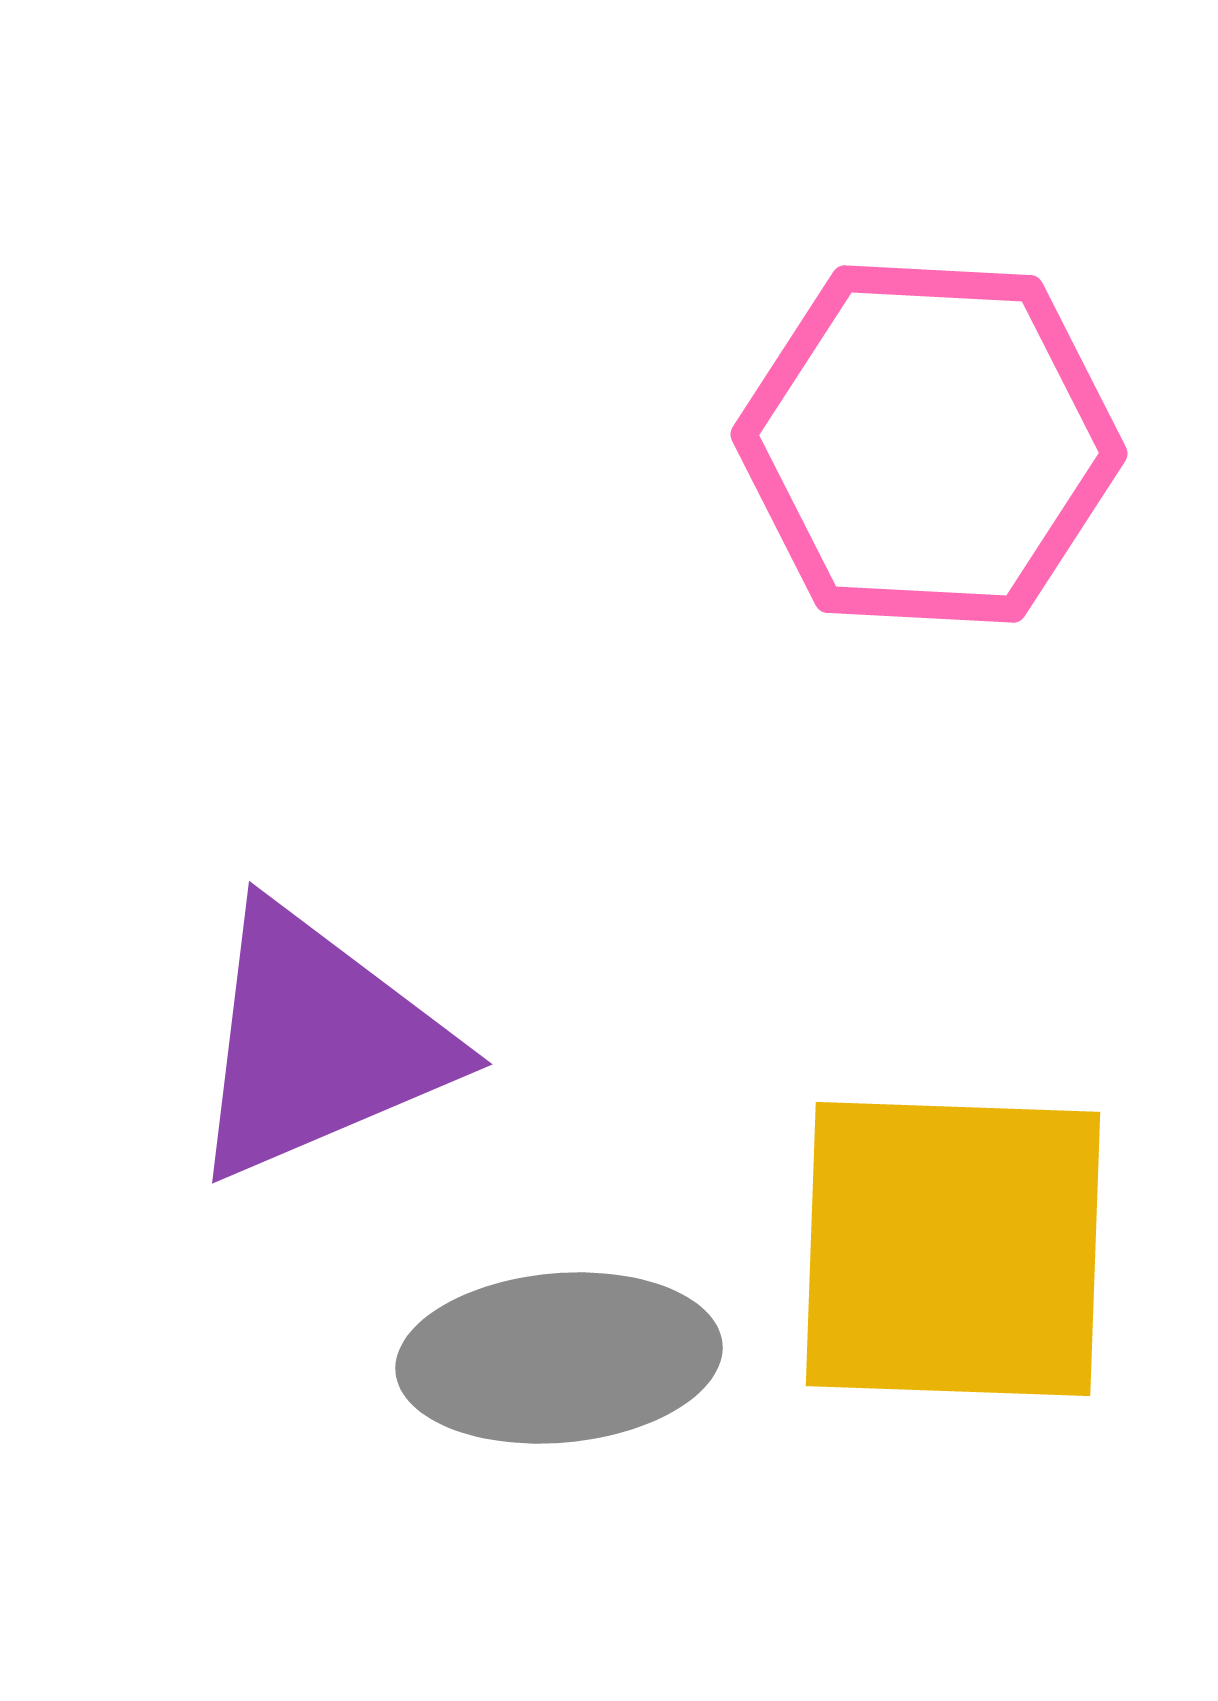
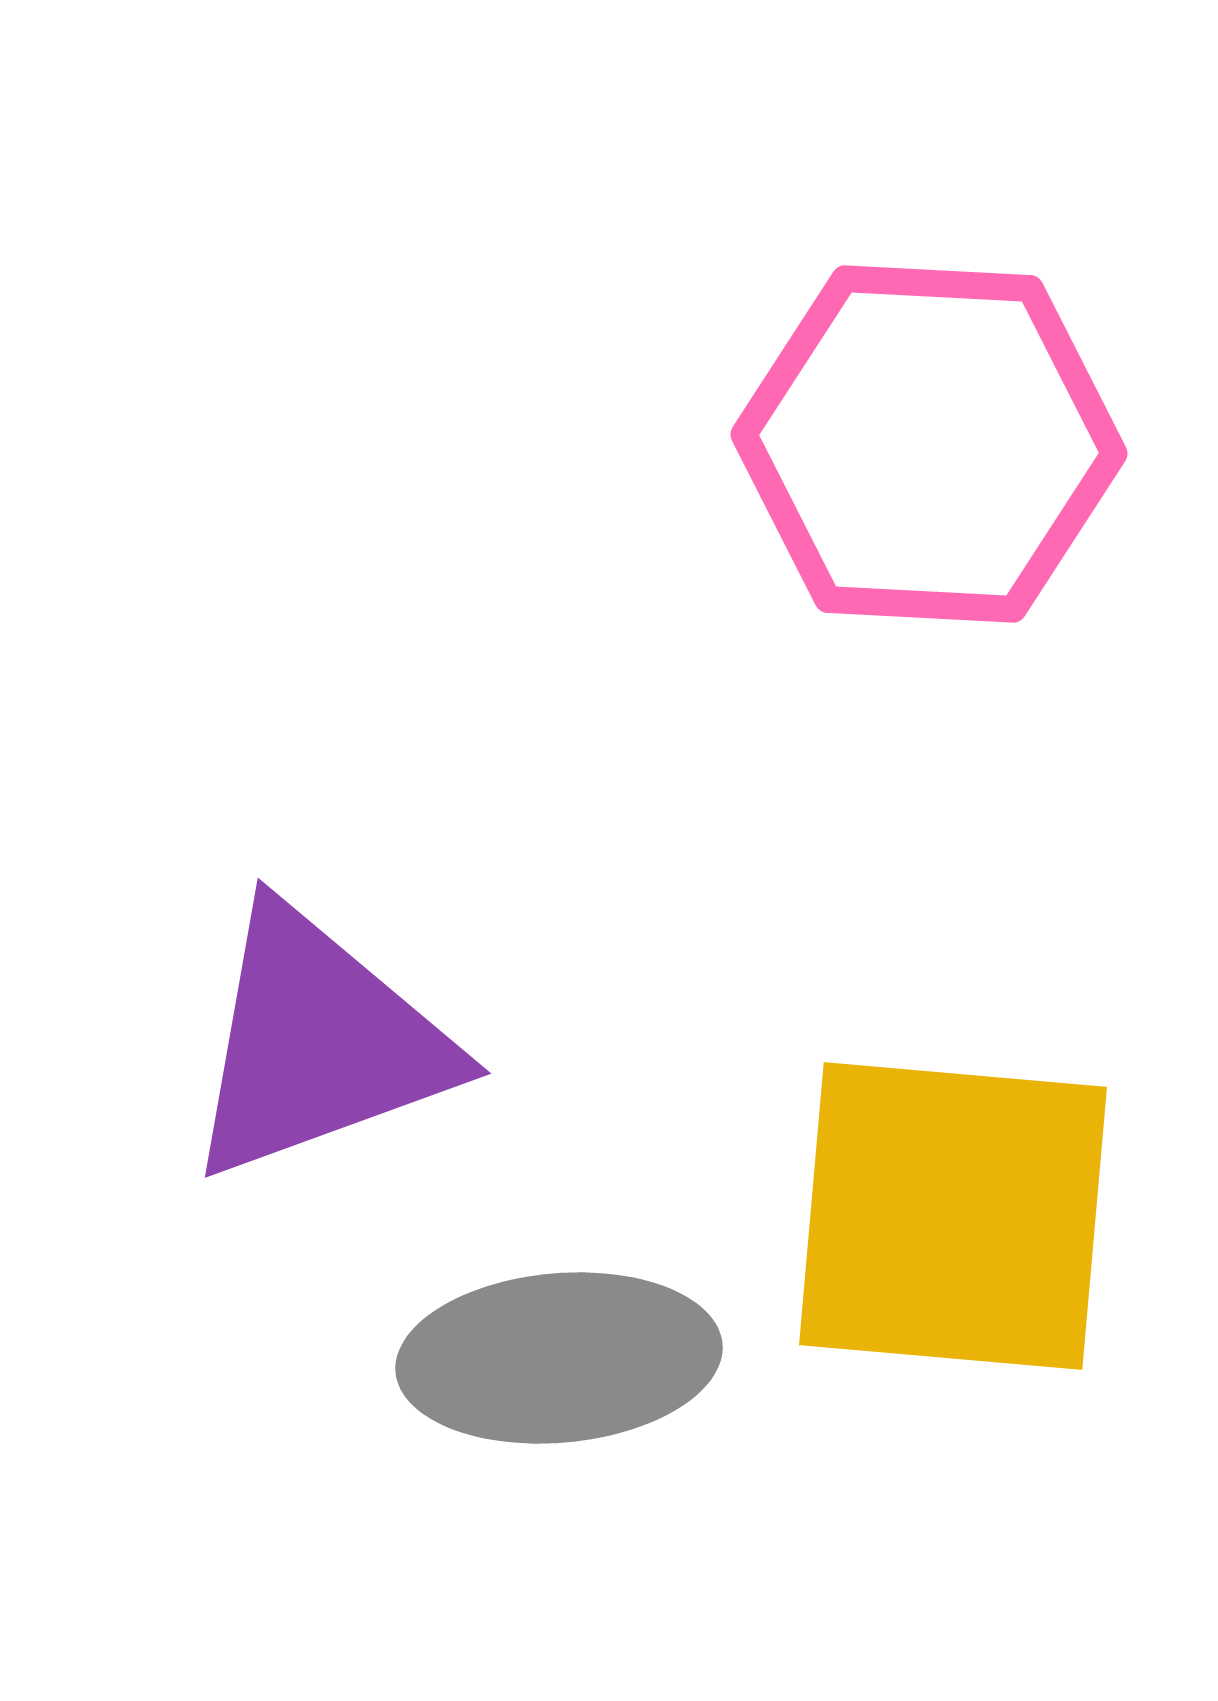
purple triangle: rotated 3 degrees clockwise
yellow square: moved 33 px up; rotated 3 degrees clockwise
